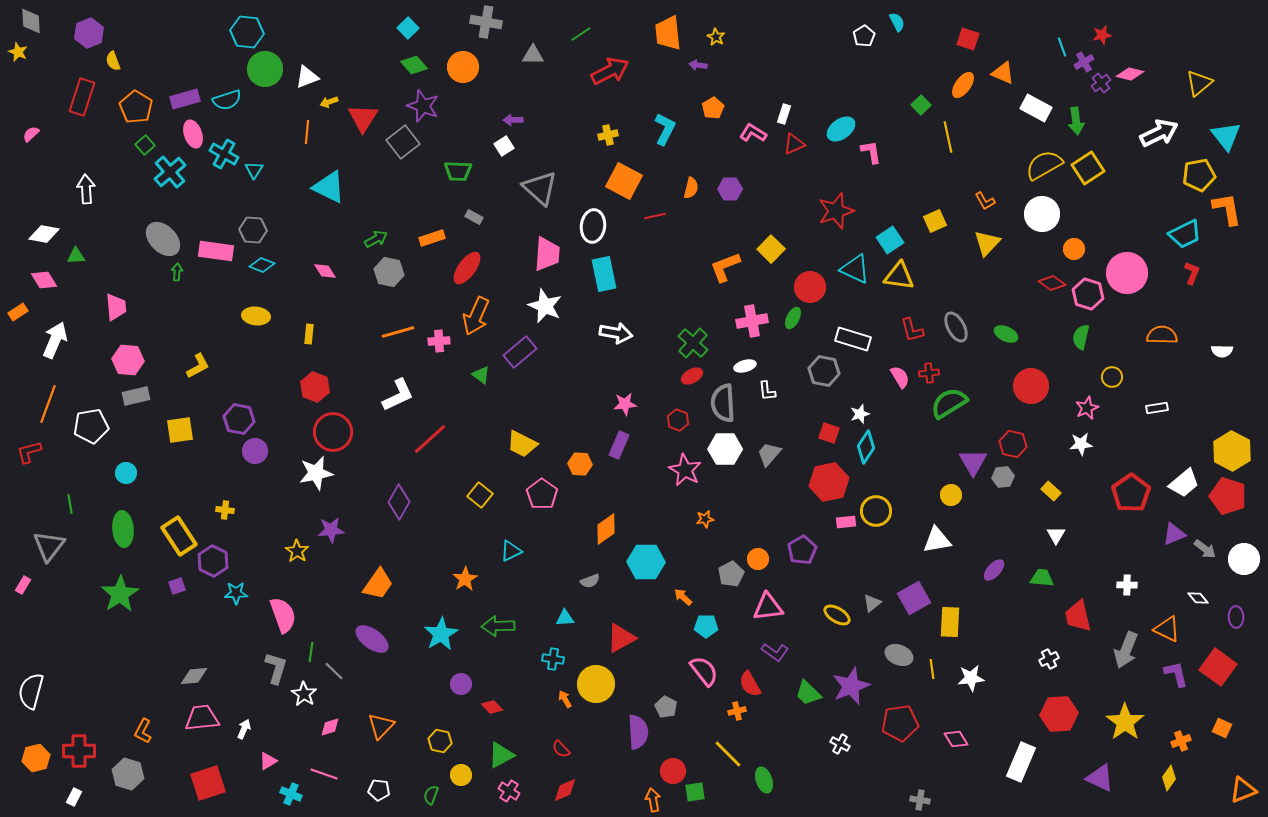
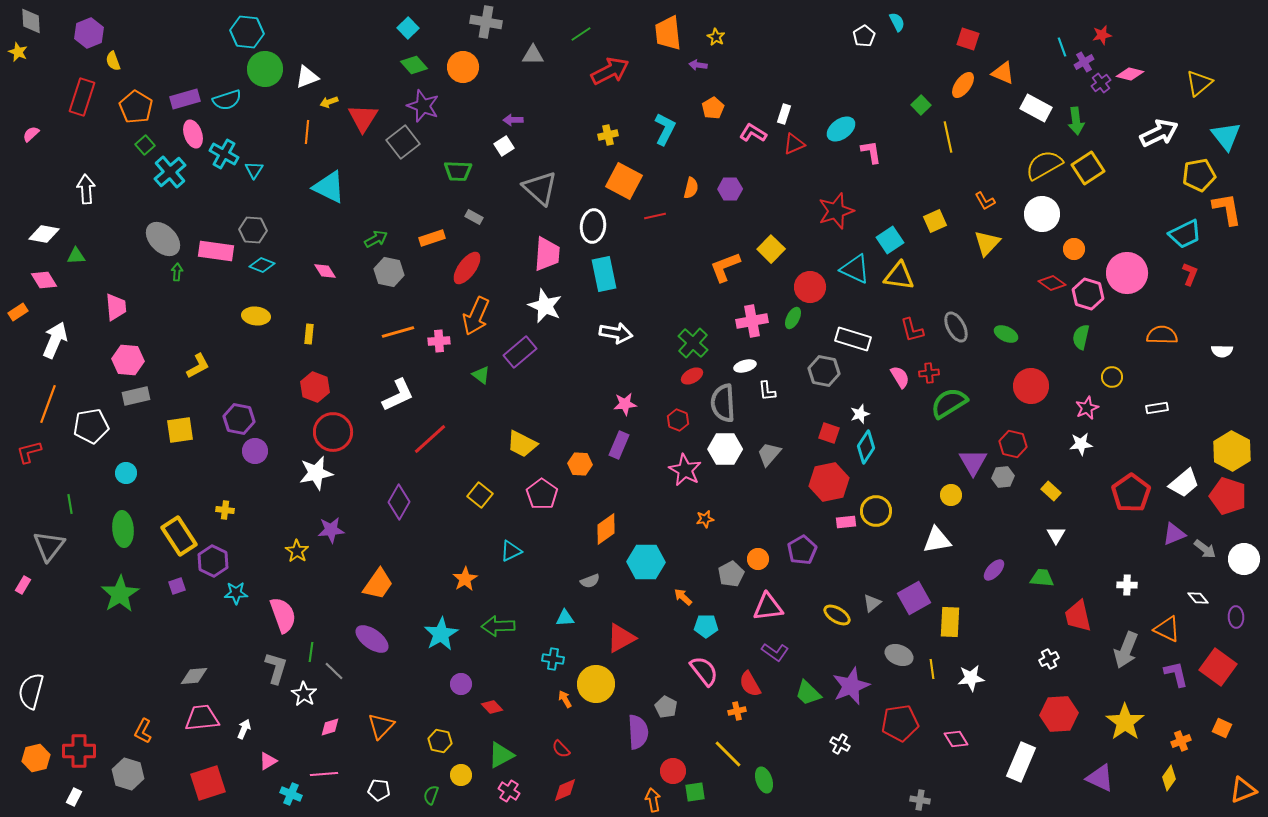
red L-shape at (1192, 273): moved 2 px left, 1 px down
pink line at (324, 774): rotated 24 degrees counterclockwise
